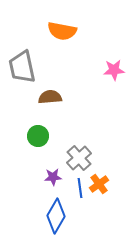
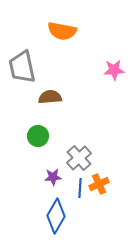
orange cross: rotated 12 degrees clockwise
blue line: rotated 12 degrees clockwise
